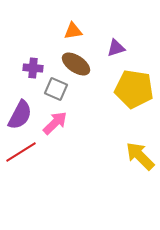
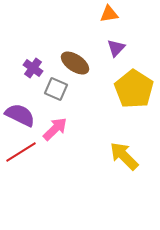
orange triangle: moved 36 px right, 17 px up
purple triangle: rotated 30 degrees counterclockwise
brown ellipse: moved 1 px left, 1 px up
purple cross: rotated 30 degrees clockwise
yellow pentagon: rotated 24 degrees clockwise
purple semicircle: rotated 92 degrees counterclockwise
pink arrow: moved 6 px down
yellow arrow: moved 16 px left
